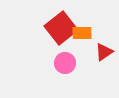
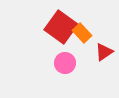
red square: moved 1 px up; rotated 16 degrees counterclockwise
orange rectangle: rotated 48 degrees clockwise
